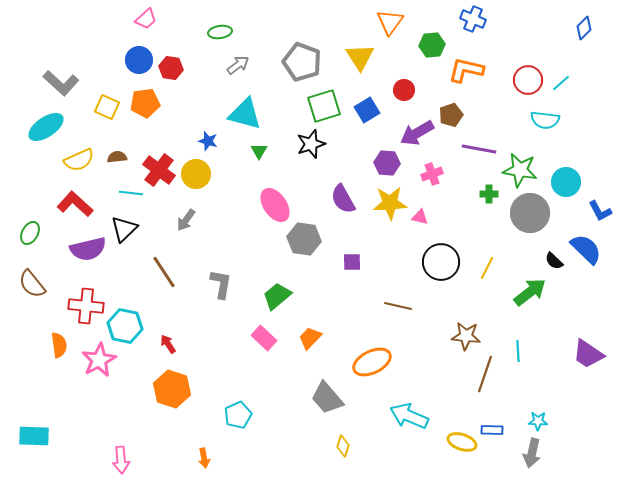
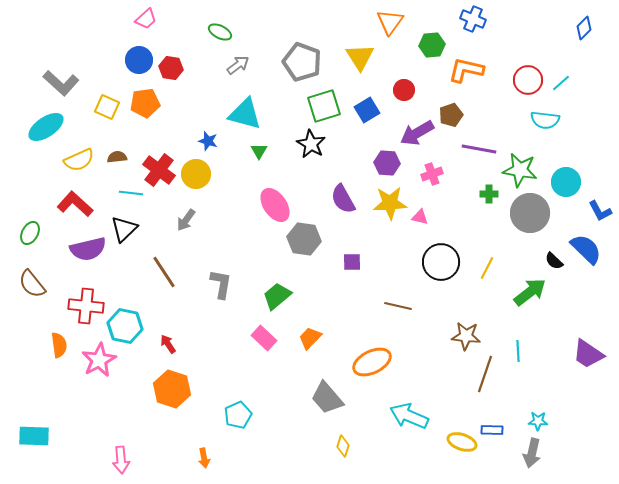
green ellipse at (220, 32): rotated 35 degrees clockwise
black star at (311, 144): rotated 24 degrees counterclockwise
